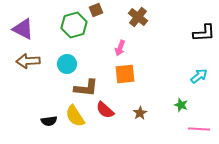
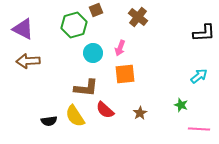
cyan circle: moved 26 px right, 11 px up
